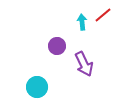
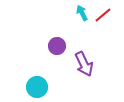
cyan arrow: moved 9 px up; rotated 21 degrees counterclockwise
